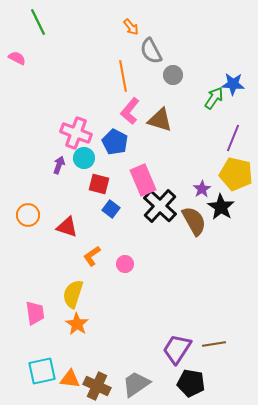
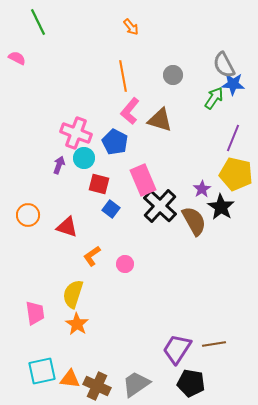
gray semicircle: moved 73 px right, 14 px down
